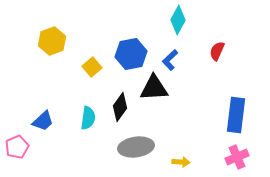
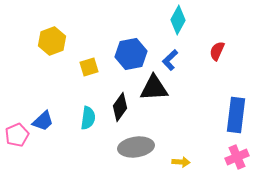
yellow square: moved 3 px left; rotated 24 degrees clockwise
pink pentagon: moved 12 px up
